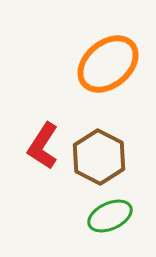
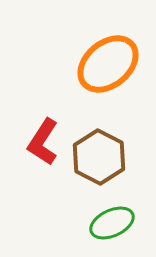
red L-shape: moved 4 px up
green ellipse: moved 2 px right, 7 px down
